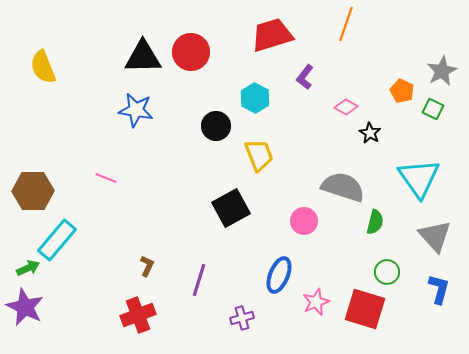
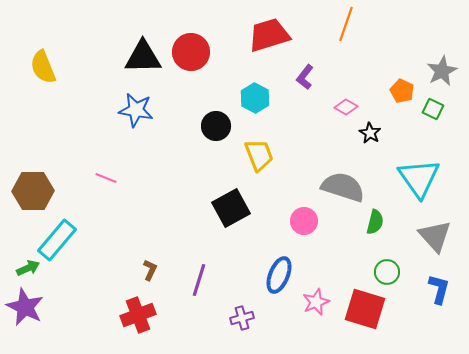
red trapezoid: moved 3 px left
brown L-shape: moved 3 px right, 4 px down
